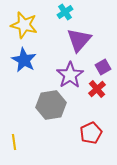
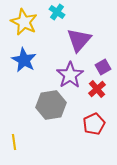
cyan cross: moved 8 px left; rotated 21 degrees counterclockwise
yellow star: moved 3 px up; rotated 12 degrees clockwise
red pentagon: moved 3 px right, 9 px up
